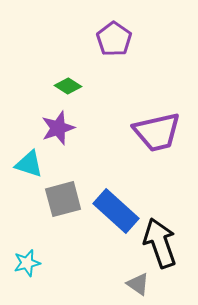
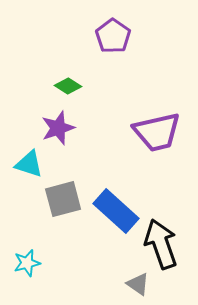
purple pentagon: moved 1 px left, 3 px up
black arrow: moved 1 px right, 1 px down
